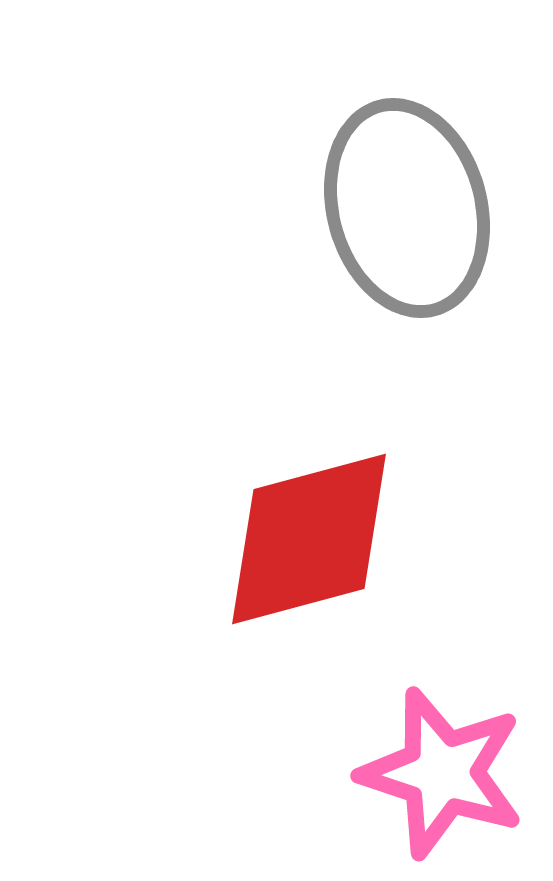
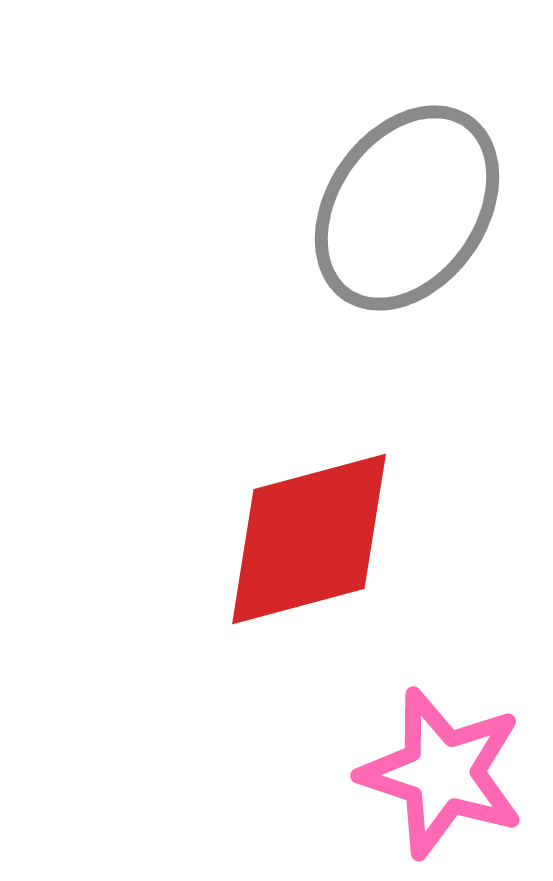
gray ellipse: rotated 50 degrees clockwise
